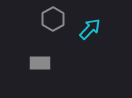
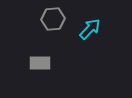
gray hexagon: rotated 25 degrees clockwise
